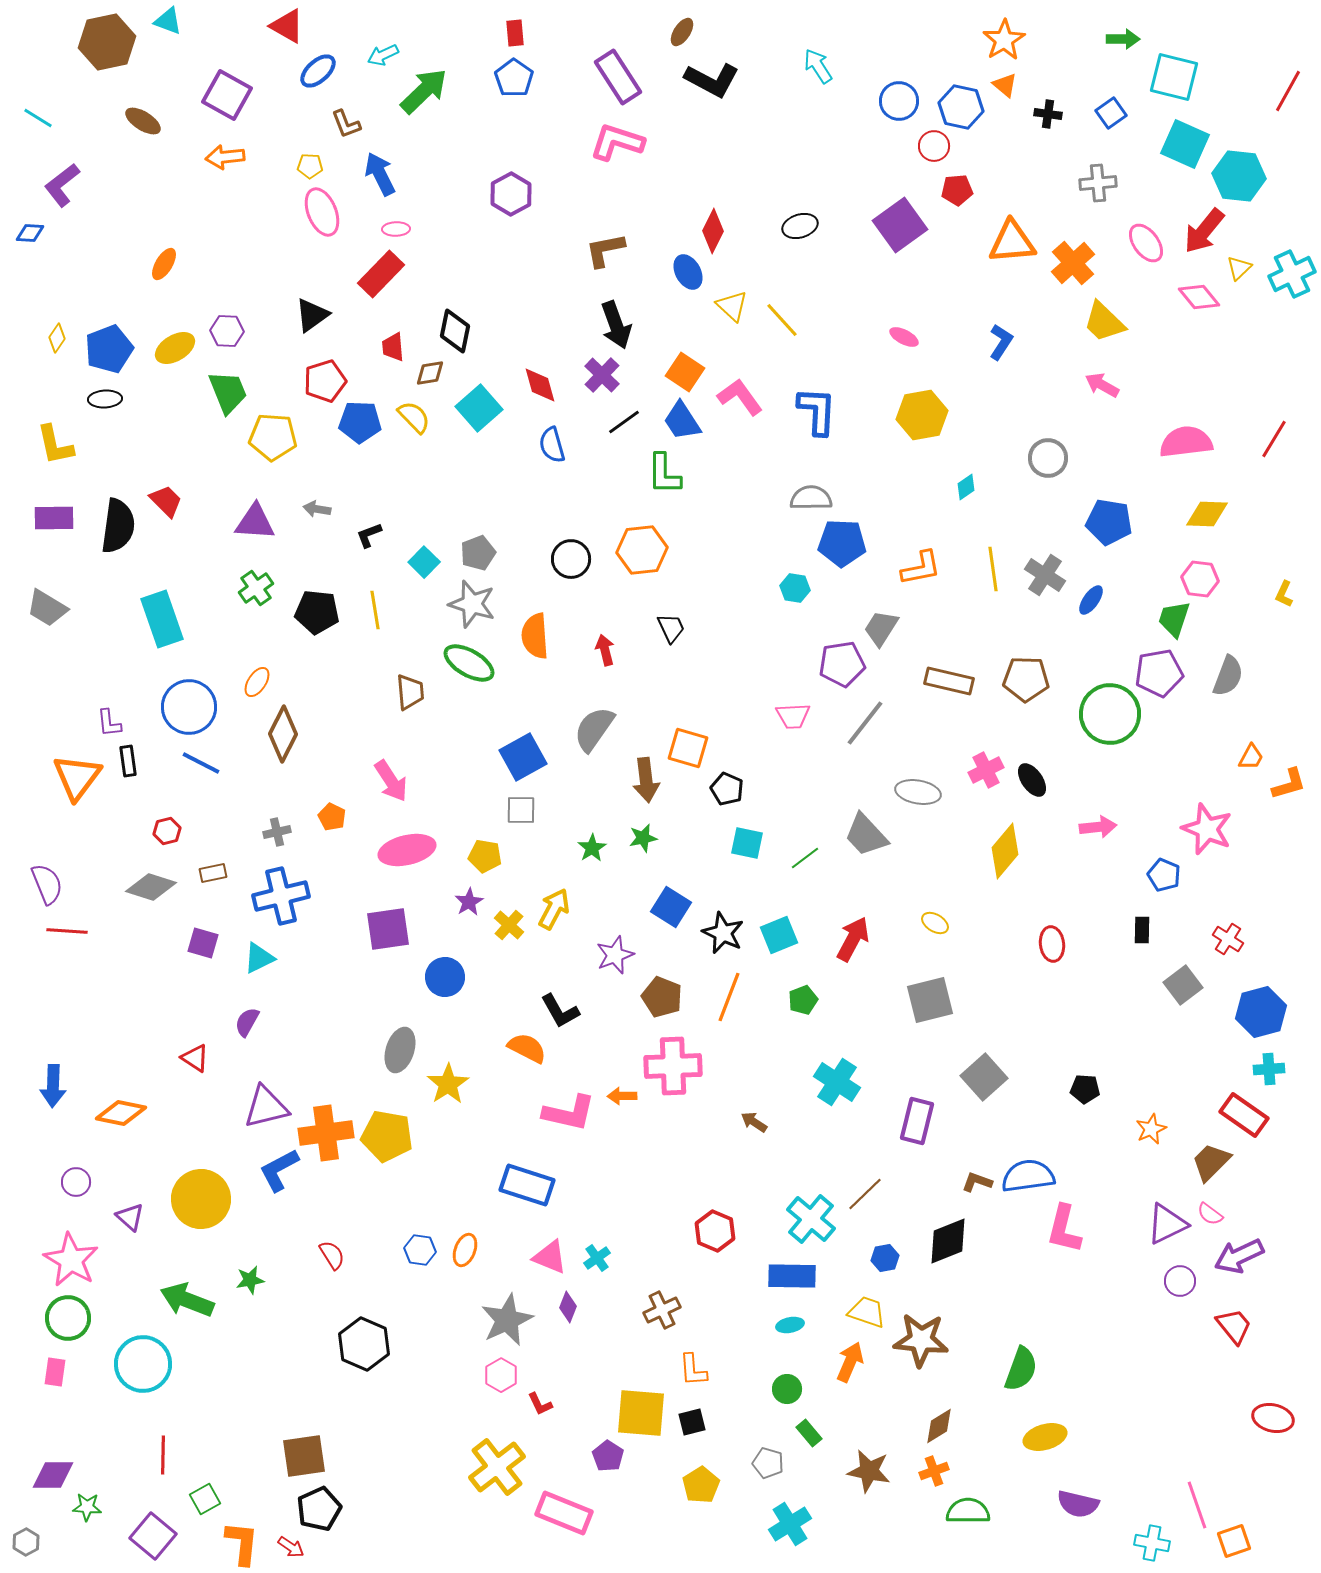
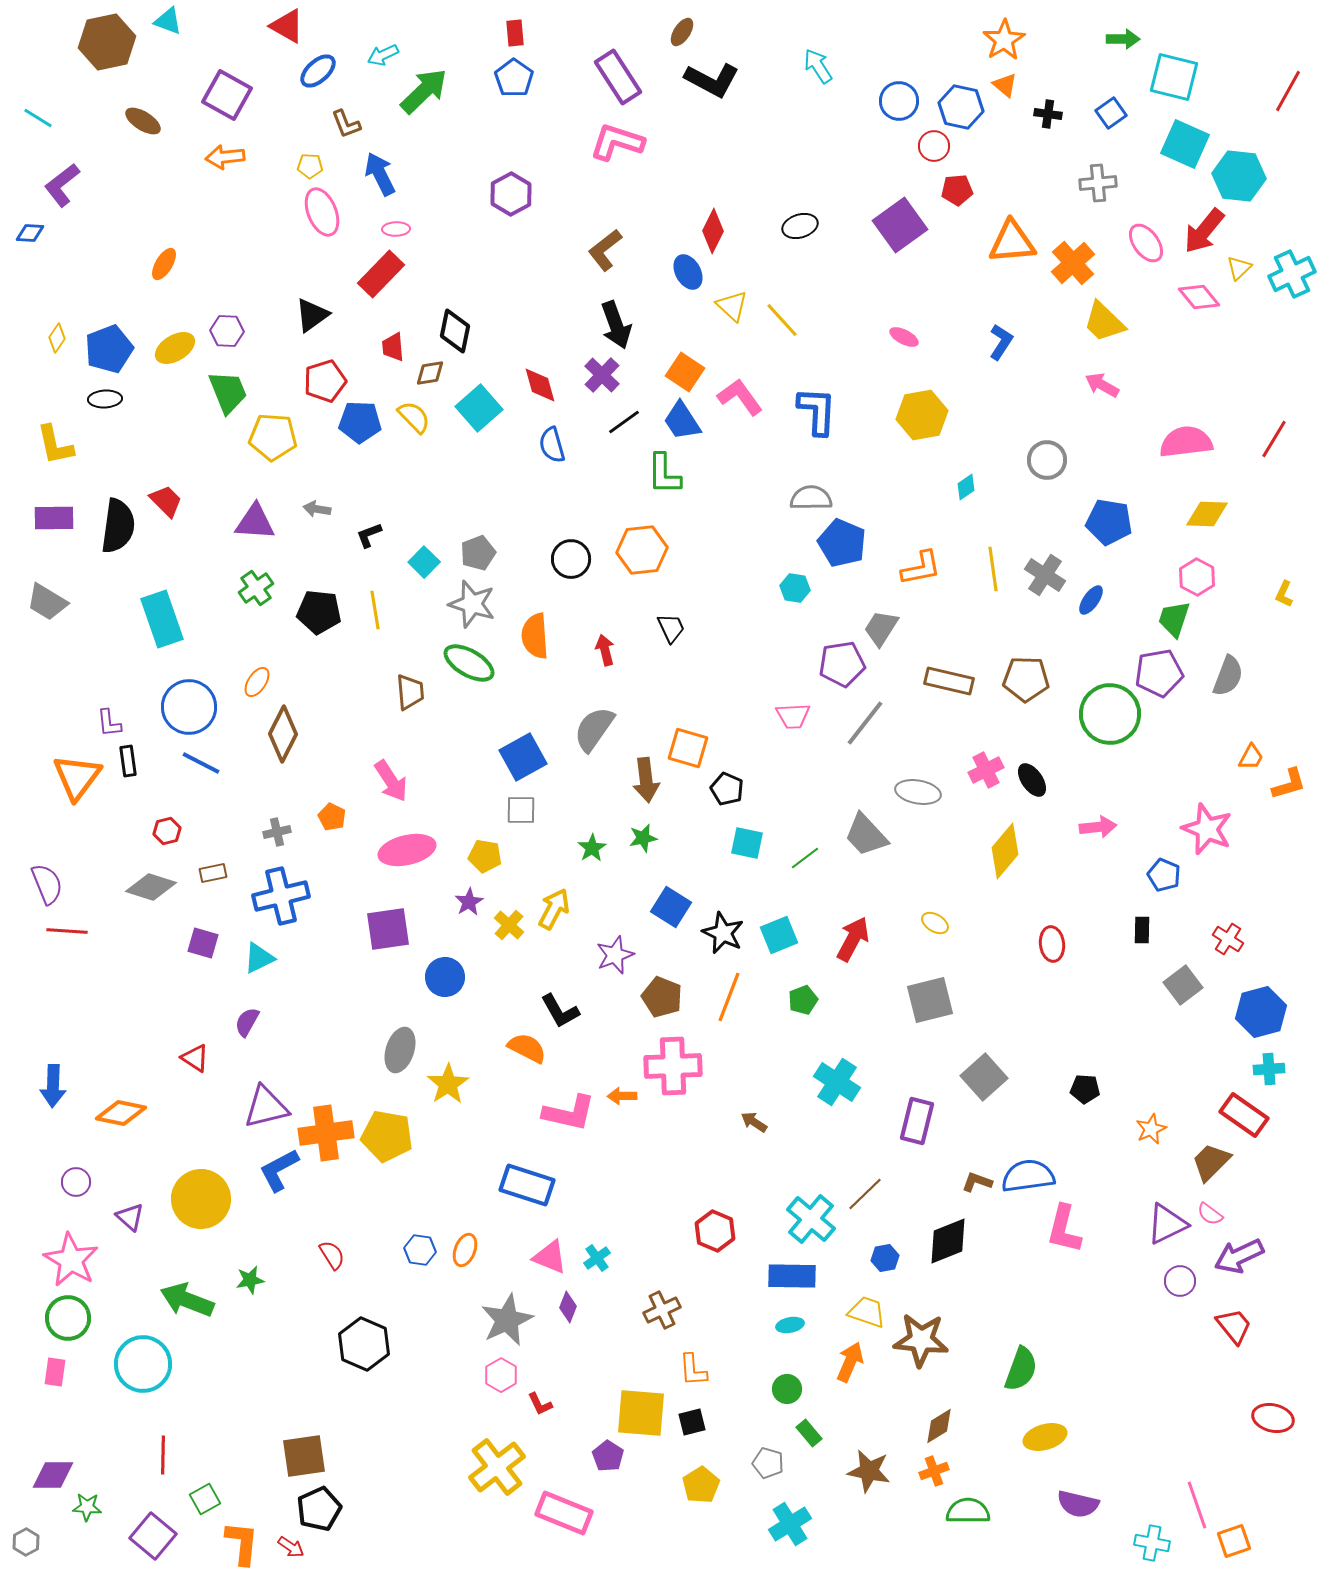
brown L-shape at (605, 250): rotated 27 degrees counterclockwise
gray circle at (1048, 458): moved 1 px left, 2 px down
blue pentagon at (842, 543): rotated 21 degrees clockwise
pink hexagon at (1200, 579): moved 3 px left, 2 px up; rotated 21 degrees clockwise
gray trapezoid at (47, 608): moved 6 px up
black pentagon at (317, 612): moved 2 px right
